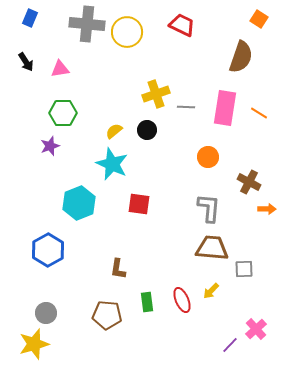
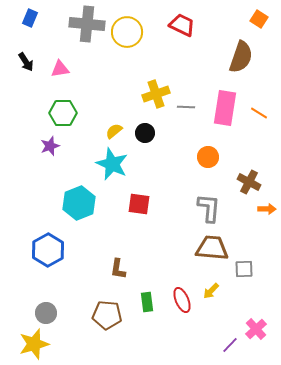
black circle: moved 2 px left, 3 px down
